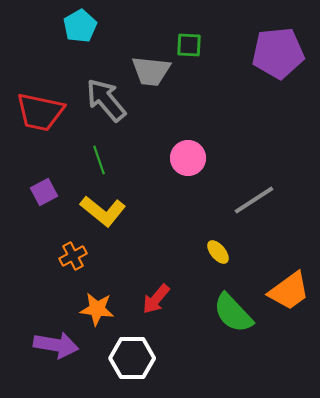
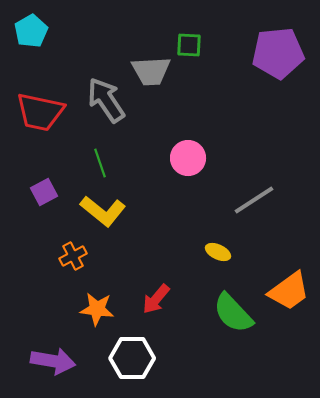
cyan pentagon: moved 49 px left, 5 px down
gray trapezoid: rotated 9 degrees counterclockwise
gray arrow: rotated 6 degrees clockwise
green line: moved 1 px right, 3 px down
yellow ellipse: rotated 25 degrees counterclockwise
purple arrow: moved 3 px left, 16 px down
